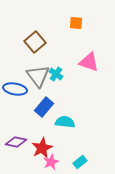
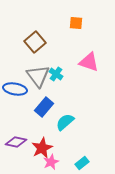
cyan semicircle: rotated 48 degrees counterclockwise
cyan rectangle: moved 2 px right, 1 px down
